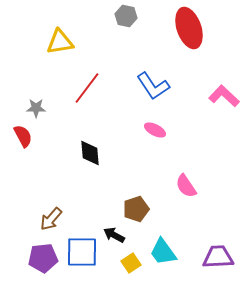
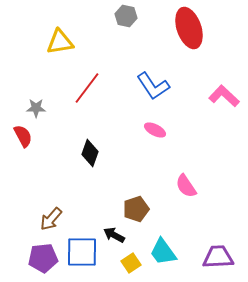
black diamond: rotated 24 degrees clockwise
